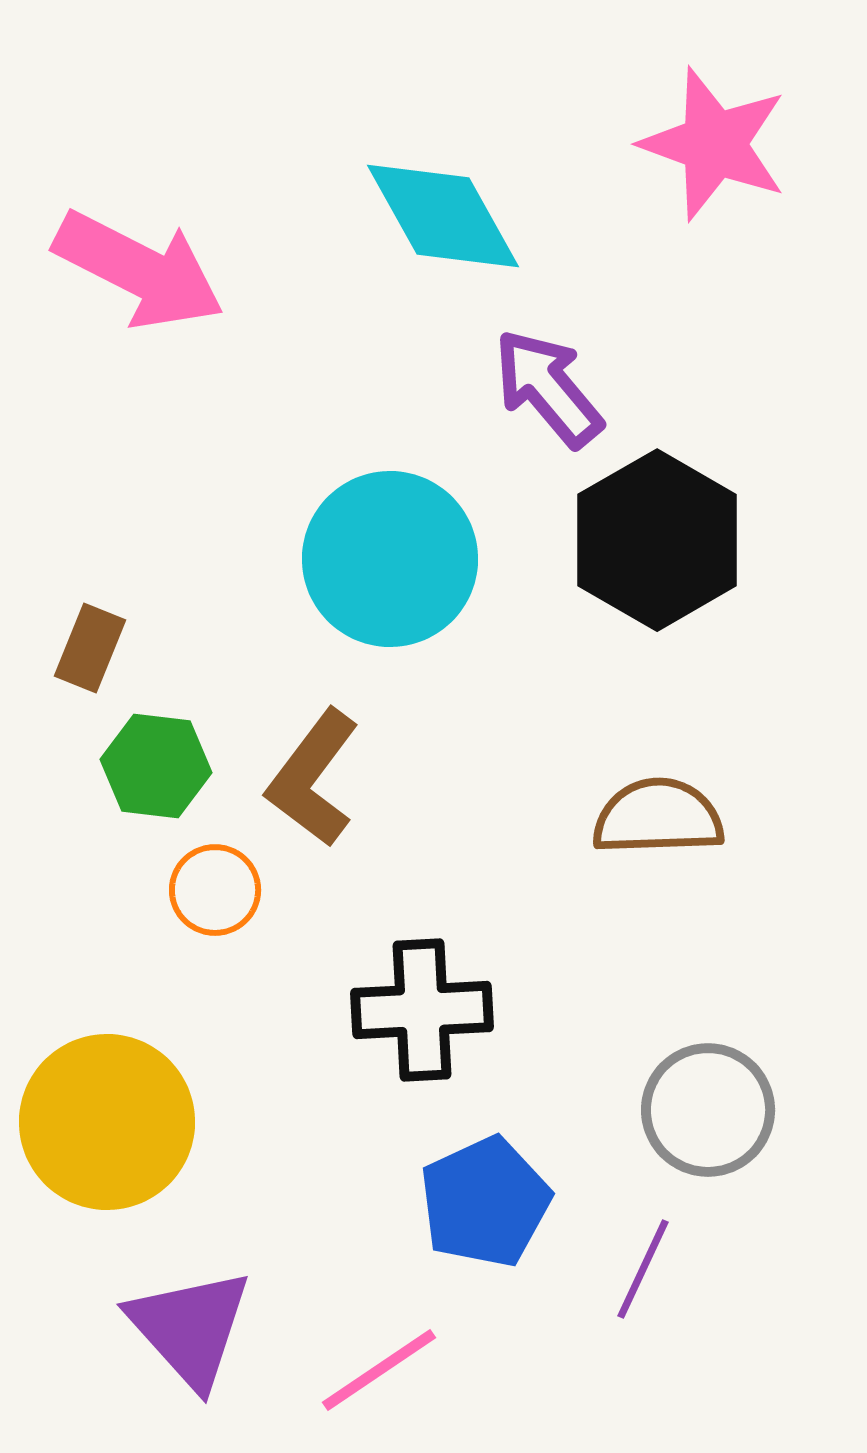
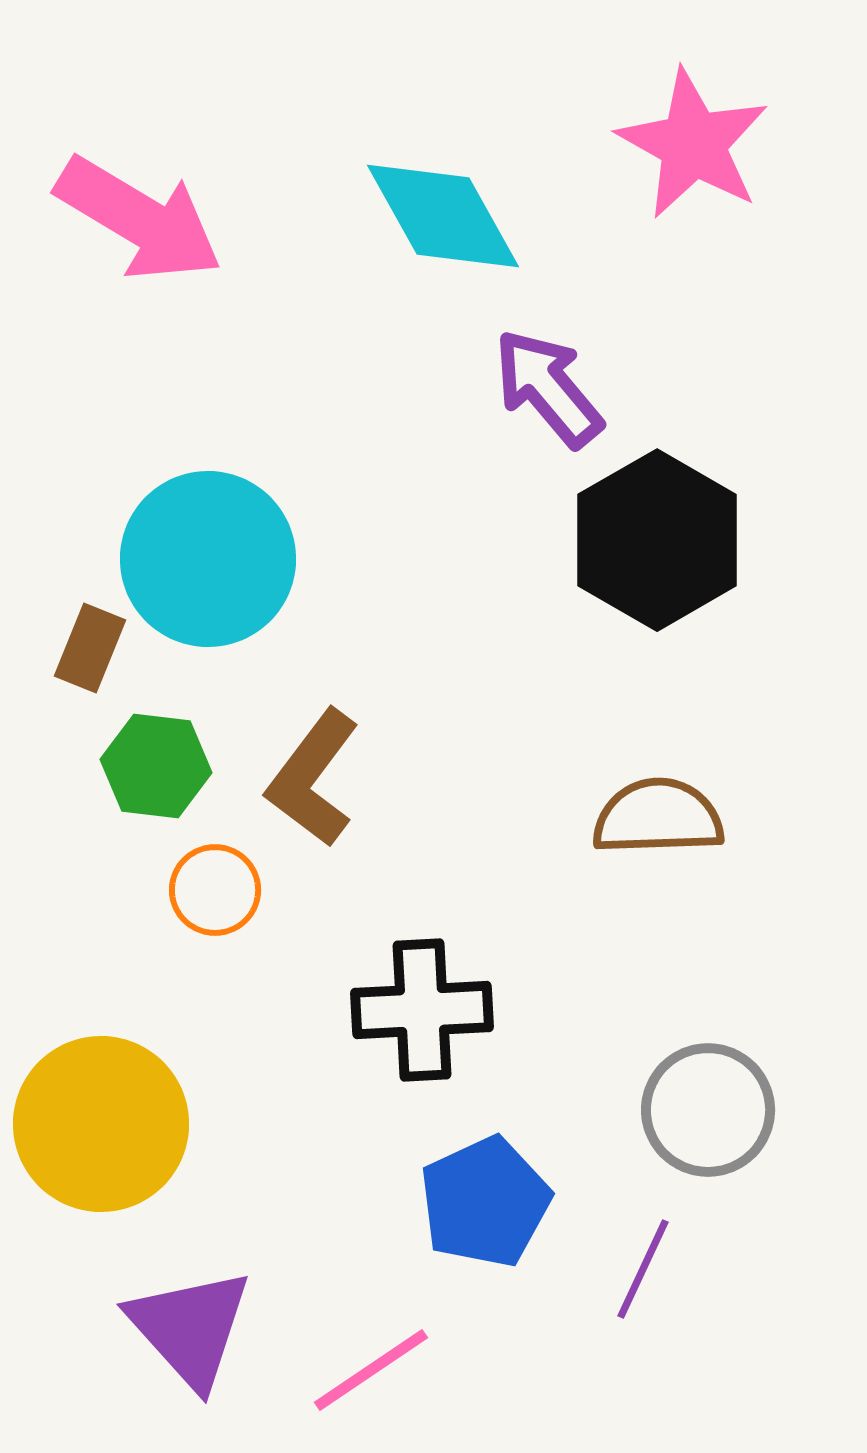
pink star: moved 21 px left; rotated 9 degrees clockwise
pink arrow: moved 51 px up; rotated 4 degrees clockwise
cyan circle: moved 182 px left
yellow circle: moved 6 px left, 2 px down
pink line: moved 8 px left
